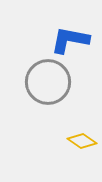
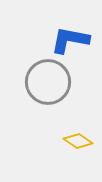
yellow diamond: moved 4 px left
